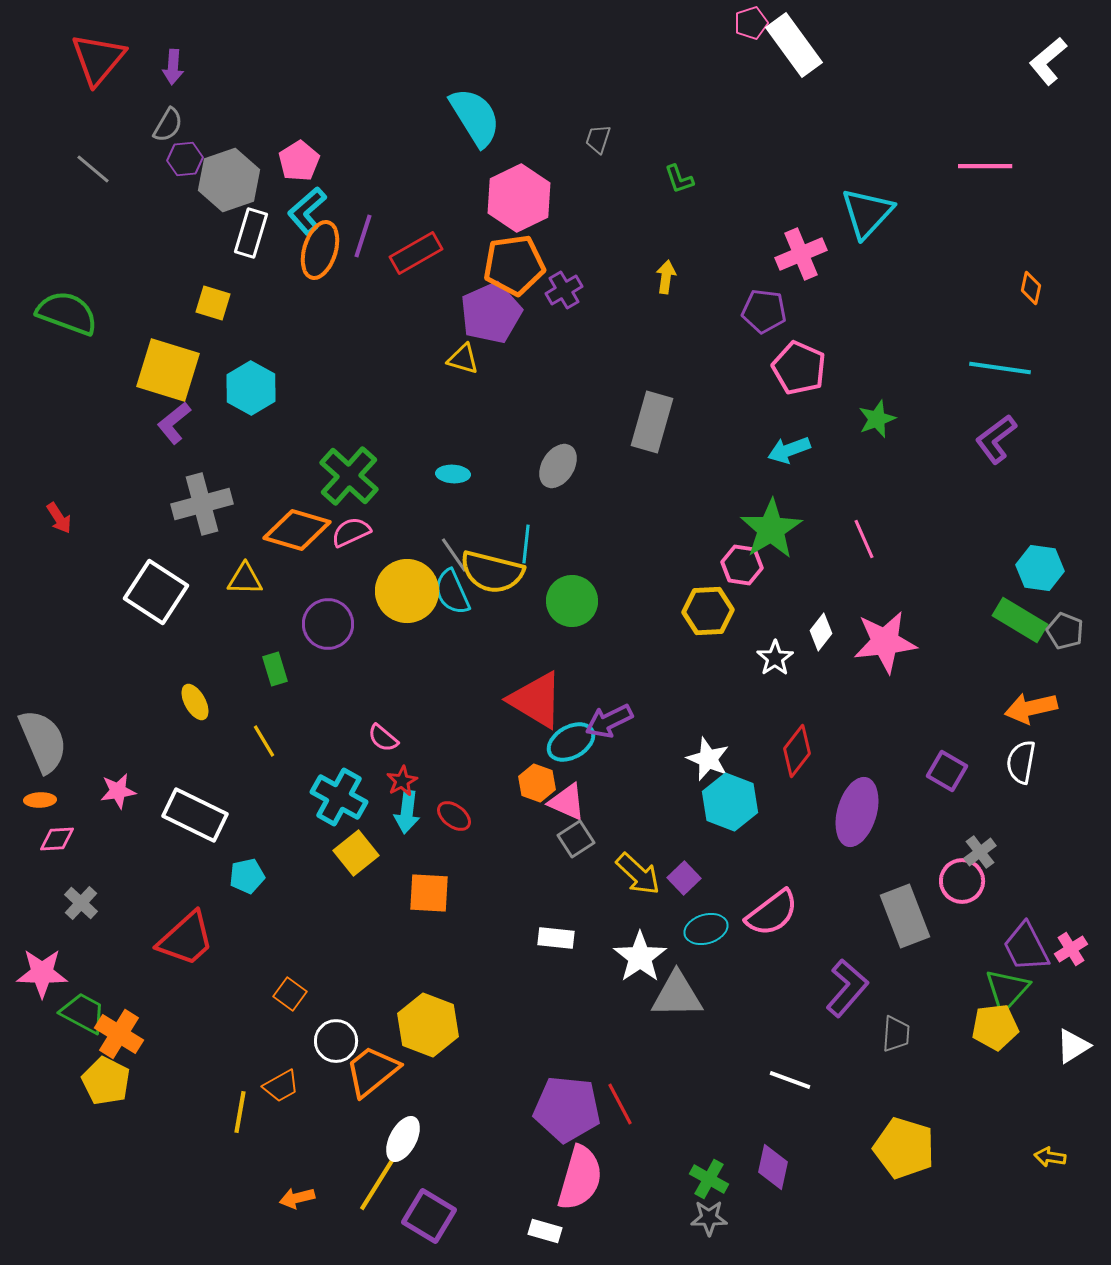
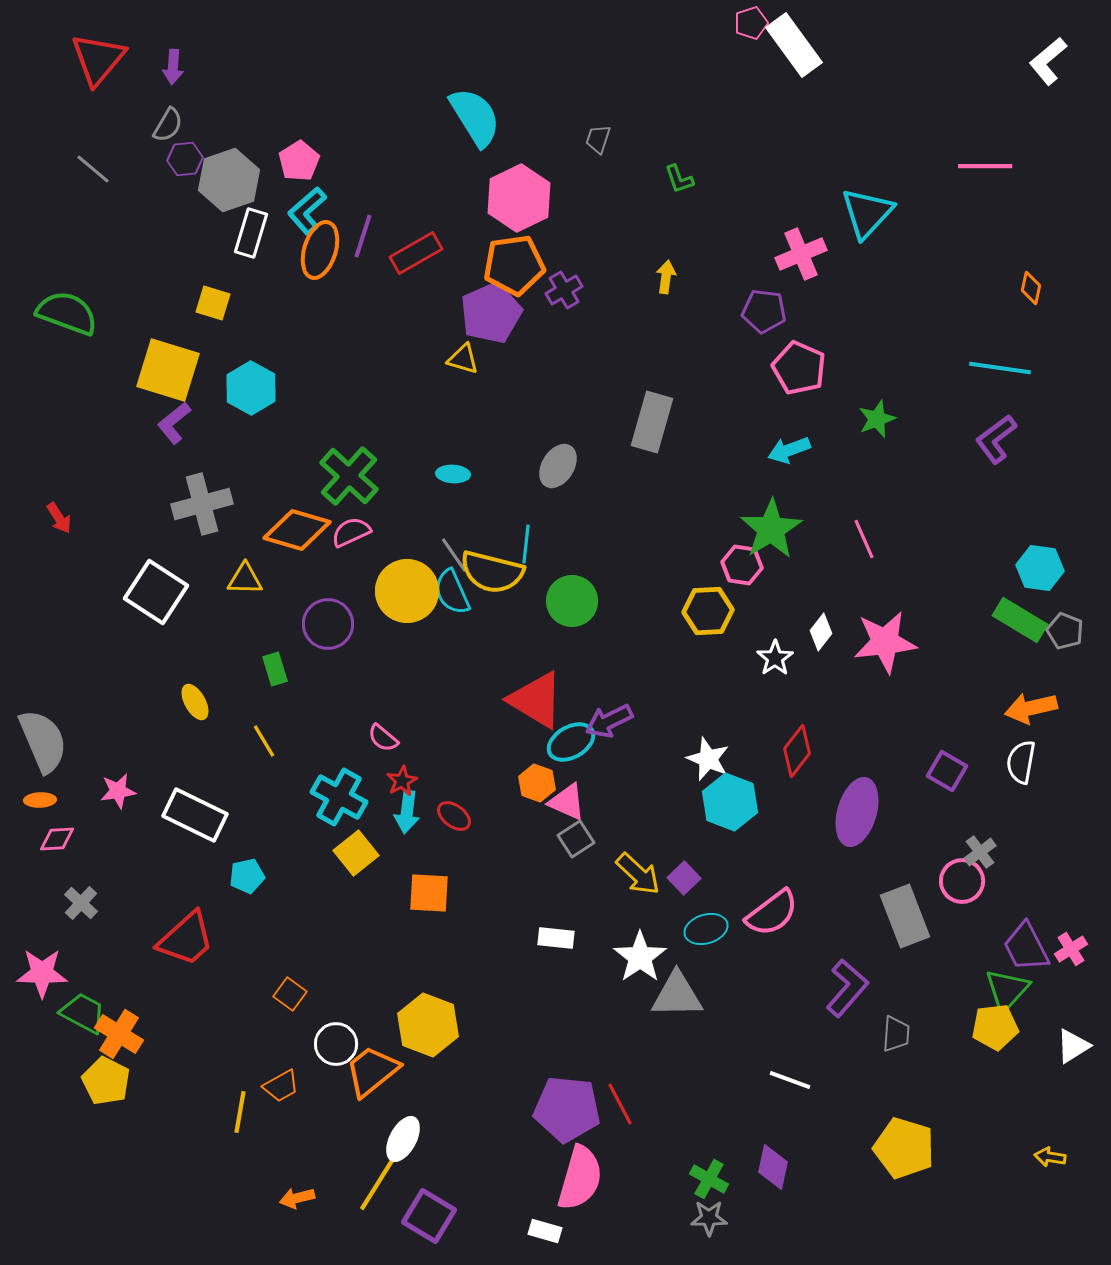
white circle at (336, 1041): moved 3 px down
